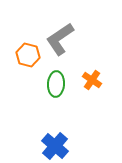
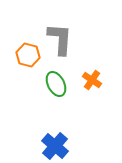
gray L-shape: rotated 128 degrees clockwise
green ellipse: rotated 30 degrees counterclockwise
